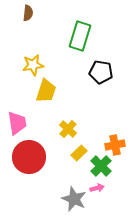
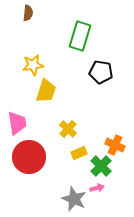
orange cross: rotated 36 degrees clockwise
yellow rectangle: rotated 21 degrees clockwise
